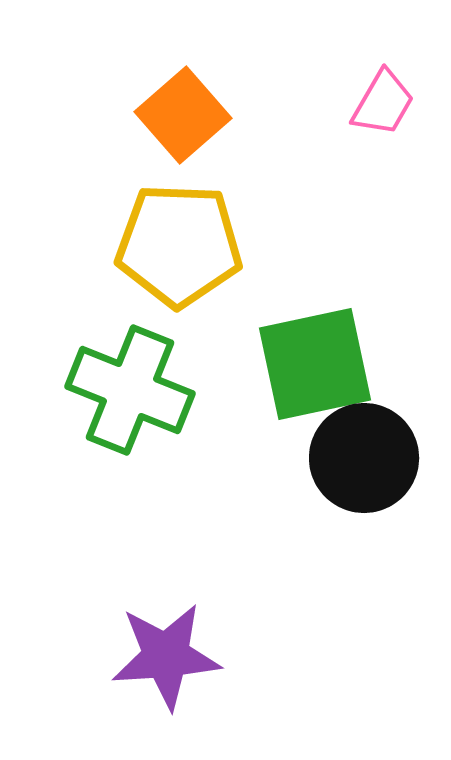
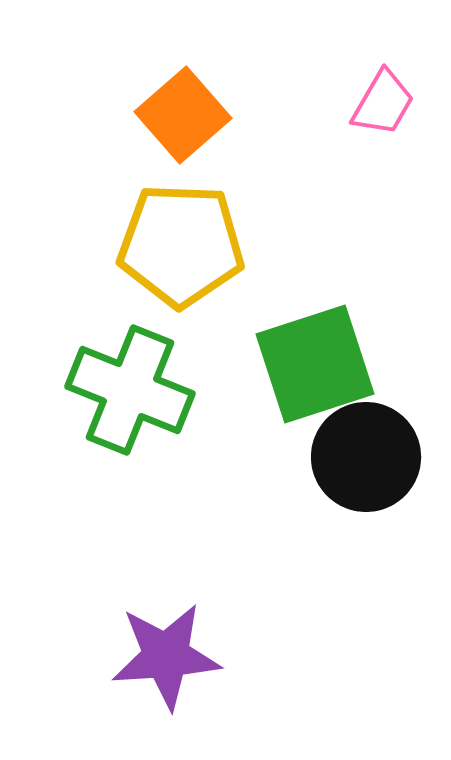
yellow pentagon: moved 2 px right
green square: rotated 6 degrees counterclockwise
black circle: moved 2 px right, 1 px up
